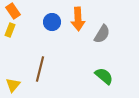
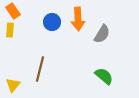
yellow rectangle: rotated 16 degrees counterclockwise
